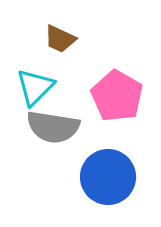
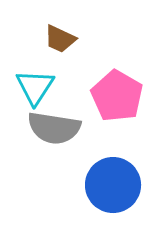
cyan triangle: rotated 12 degrees counterclockwise
gray semicircle: moved 1 px right, 1 px down
blue circle: moved 5 px right, 8 px down
